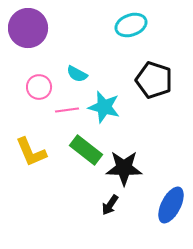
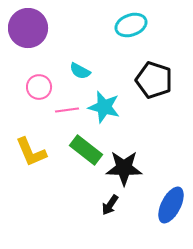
cyan semicircle: moved 3 px right, 3 px up
